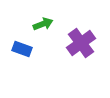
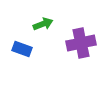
purple cross: rotated 24 degrees clockwise
